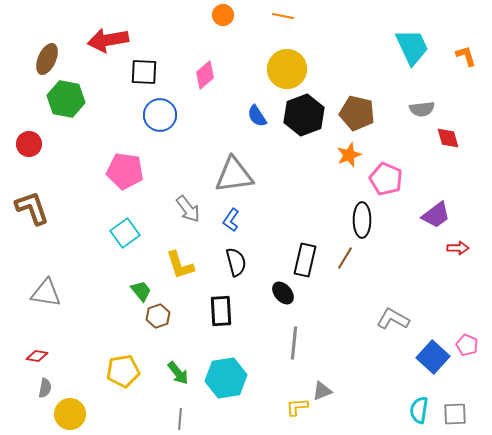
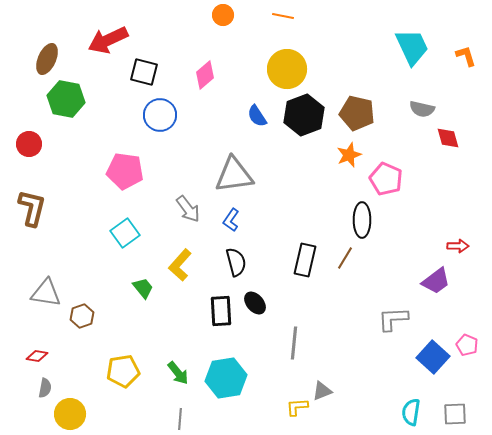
red arrow at (108, 40): rotated 15 degrees counterclockwise
black square at (144, 72): rotated 12 degrees clockwise
gray semicircle at (422, 109): rotated 20 degrees clockwise
brown L-shape at (32, 208): rotated 33 degrees clockwise
purple trapezoid at (436, 215): moved 66 px down
red arrow at (458, 248): moved 2 px up
yellow L-shape at (180, 265): rotated 60 degrees clockwise
green trapezoid at (141, 291): moved 2 px right, 3 px up
black ellipse at (283, 293): moved 28 px left, 10 px down
brown hexagon at (158, 316): moved 76 px left
gray L-shape at (393, 319): rotated 32 degrees counterclockwise
cyan semicircle at (419, 410): moved 8 px left, 2 px down
